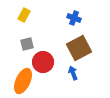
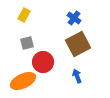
blue cross: rotated 16 degrees clockwise
gray square: moved 1 px up
brown square: moved 1 px left, 4 px up
blue arrow: moved 4 px right, 3 px down
orange ellipse: rotated 40 degrees clockwise
